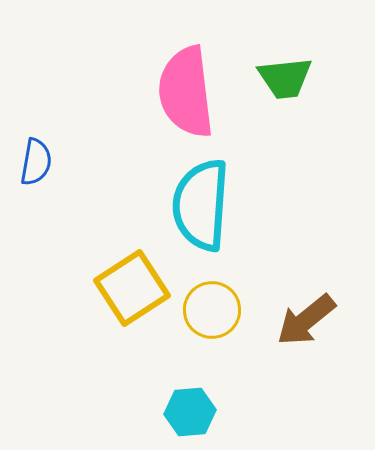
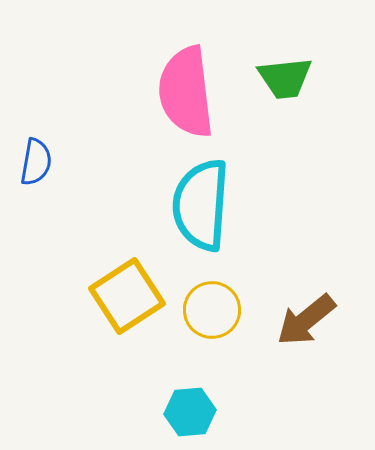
yellow square: moved 5 px left, 8 px down
